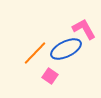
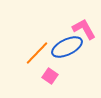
blue ellipse: moved 1 px right, 2 px up
orange line: moved 2 px right
